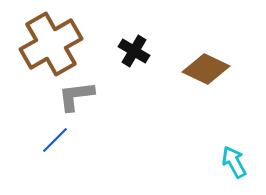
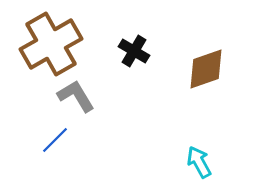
brown diamond: rotated 45 degrees counterclockwise
gray L-shape: rotated 66 degrees clockwise
cyan arrow: moved 35 px left
